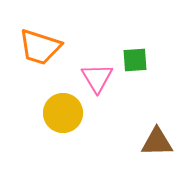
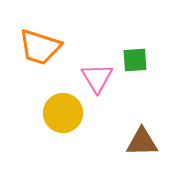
brown triangle: moved 15 px left
